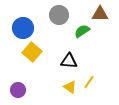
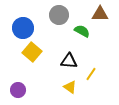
green semicircle: rotated 63 degrees clockwise
yellow line: moved 2 px right, 8 px up
